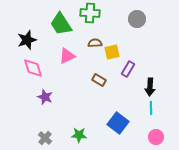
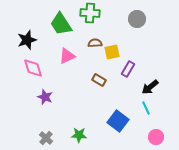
black arrow: rotated 48 degrees clockwise
cyan line: moved 5 px left; rotated 24 degrees counterclockwise
blue square: moved 2 px up
gray cross: moved 1 px right
